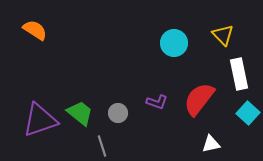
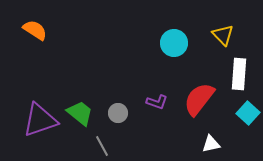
white rectangle: rotated 16 degrees clockwise
gray line: rotated 10 degrees counterclockwise
